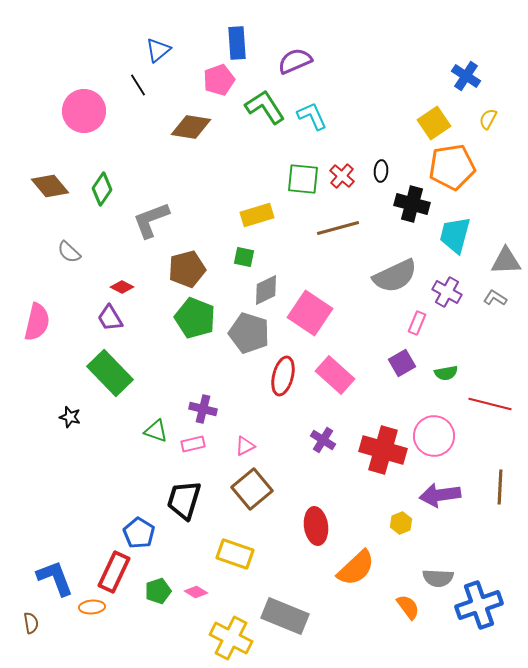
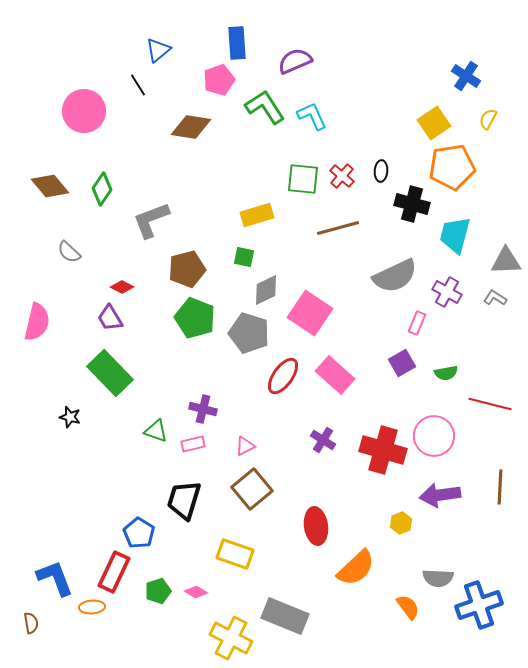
red ellipse at (283, 376): rotated 21 degrees clockwise
